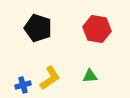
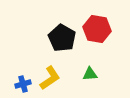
black pentagon: moved 24 px right, 10 px down; rotated 12 degrees clockwise
green triangle: moved 2 px up
blue cross: moved 1 px up
